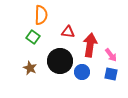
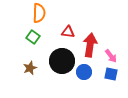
orange semicircle: moved 2 px left, 2 px up
pink arrow: moved 1 px down
black circle: moved 2 px right
brown star: rotated 24 degrees clockwise
blue circle: moved 2 px right
